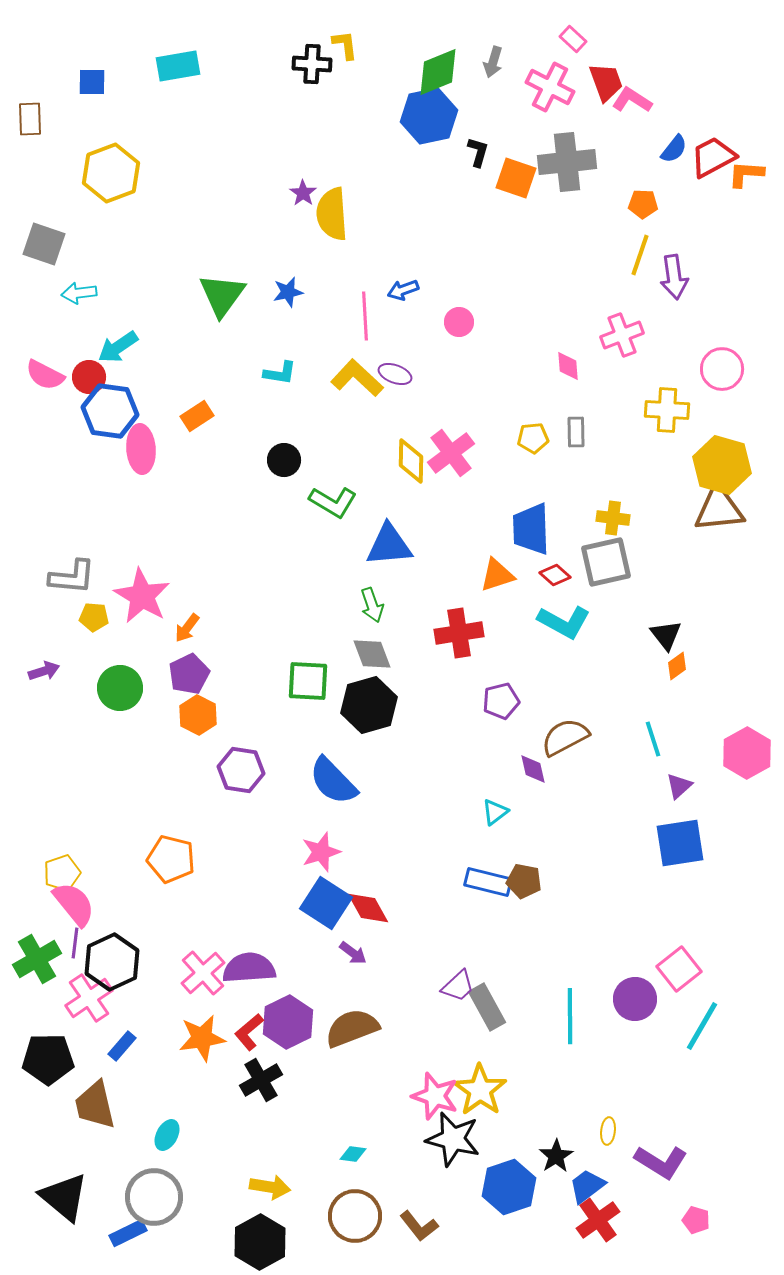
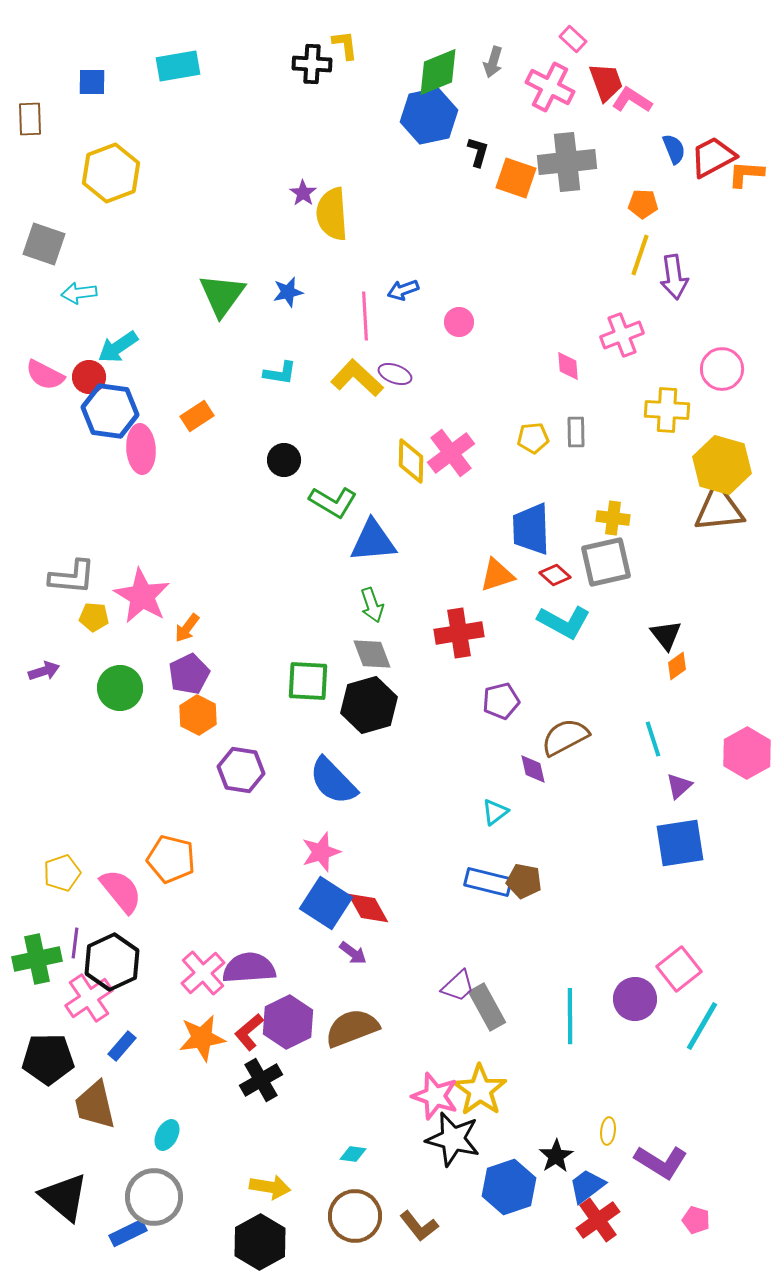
blue semicircle at (674, 149): rotated 60 degrees counterclockwise
blue triangle at (389, 545): moved 16 px left, 4 px up
pink semicircle at (74, 904): moved 47 px right, 13 px up
green cross at (37, 959): rotated 18 degrees clockwise
